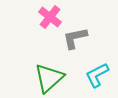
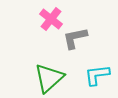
pink cross: moved 1 px right, 2 px down
cyan L-shape: rotated 20 degrees clockwise
